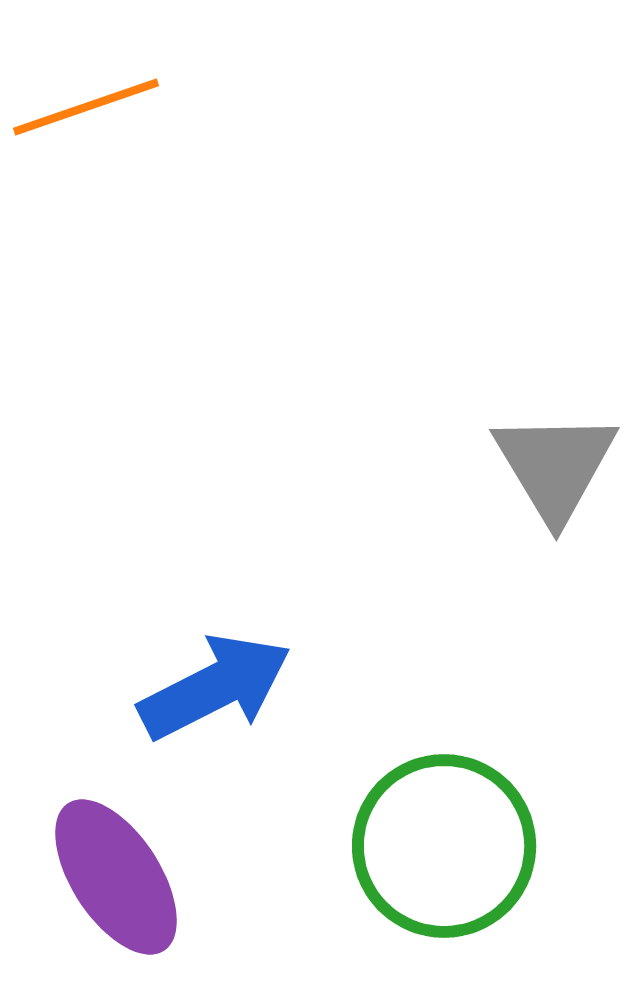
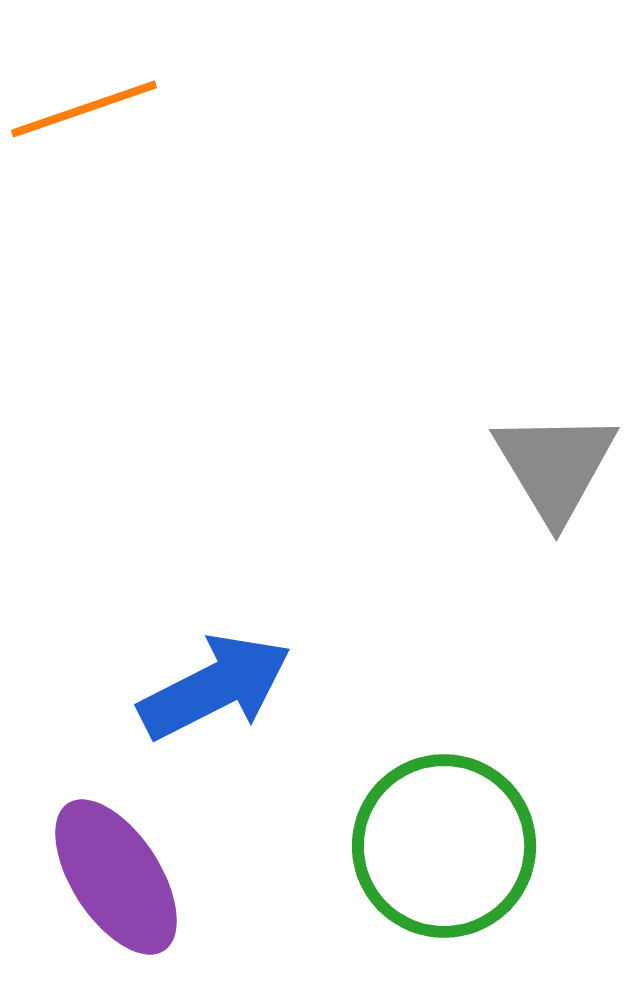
orange line: moved 2 px left, 2 px down
